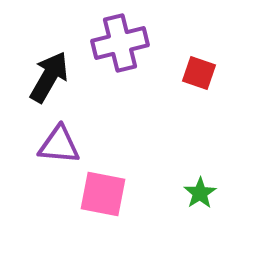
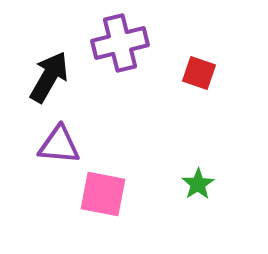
green star: moved 2 px left, 9 px up
